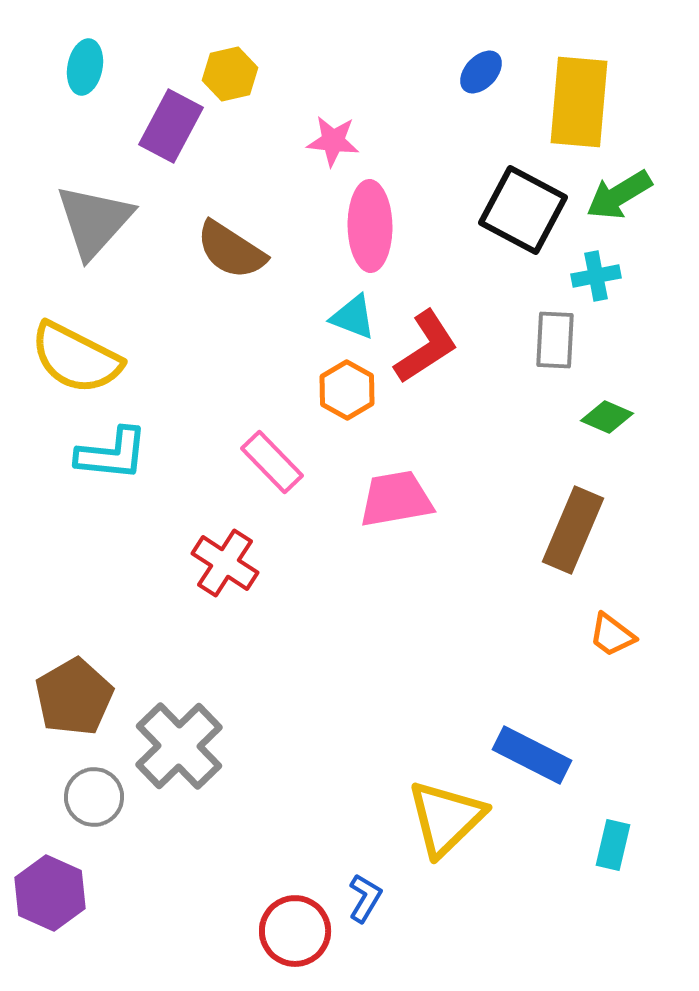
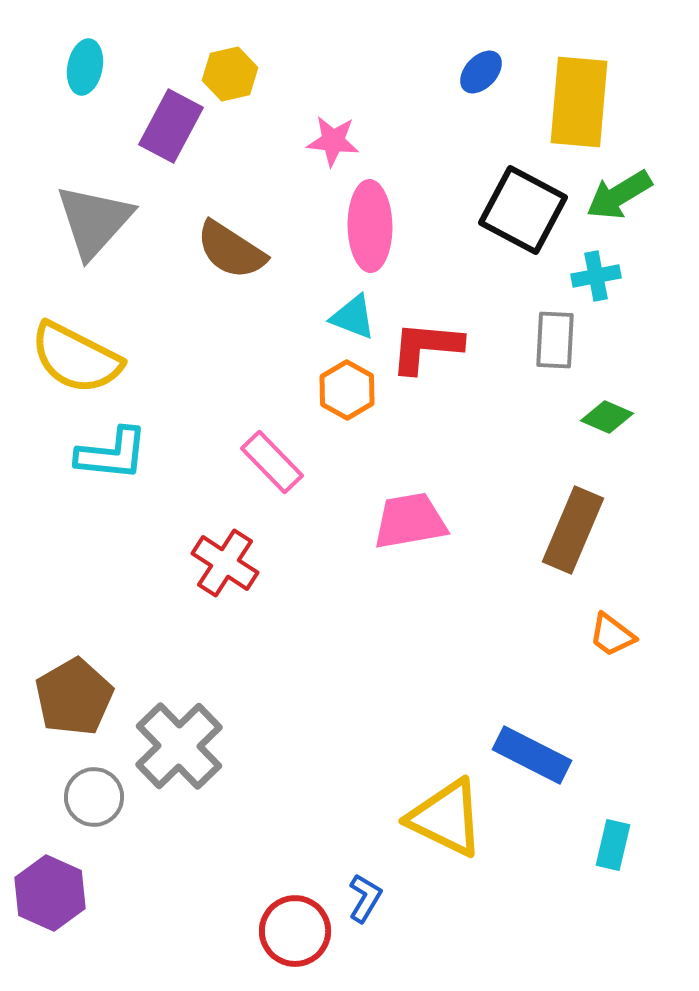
red L-shape: rotated 142 degrees counterclockwise
pink trapezoid: moved 14 px right, 22 px down
yellow triangle: rotated 50 degrees counterclockwise
